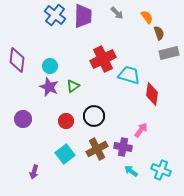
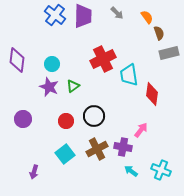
cyan circle: moved 2 px right, 2 px up
cyan trapezoid: rotated 115 degrees counterclockwise
